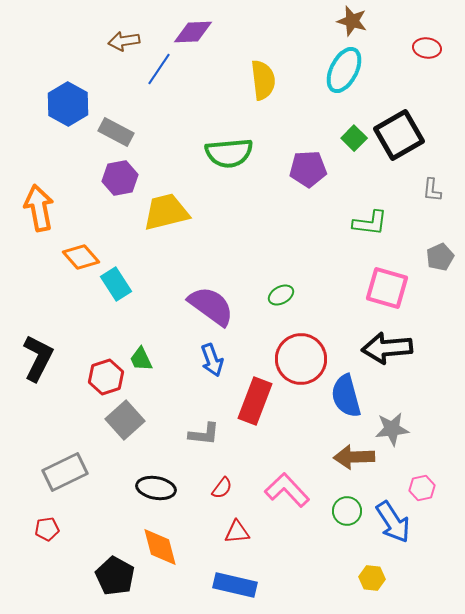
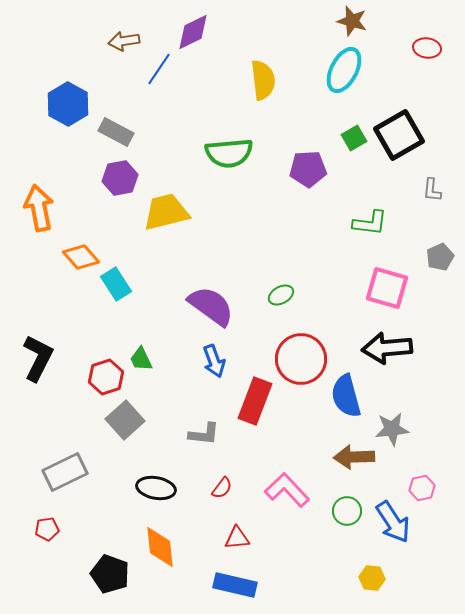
purple diamond at (193, 32): rotated 24 degrees counterclockwise
green square at (354, 138): rotated 15 degrees clockwise
blue arrow at (212, 360): moved 2 px right, 1 px down
red triangle at (237, 532): moved 6 px down
orange diamond at (160, 547): rotated 9 degrees clockwise
black pentagon at (115, 576): moved 5 px left, 2 px up; rotated 9 degrees counterclockwise
